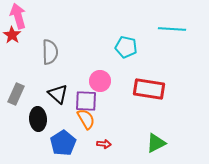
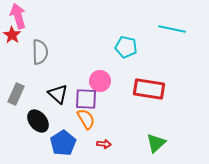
cyan line: rotated 8 degrees clockwise
gray semicircle: moved 10 px left
purple square: moved 2 px up
black ellipse: moved 2 px down; rotated 35 degrees counterclockwise
green triangle: rotated 15 degrees counterclockwise
